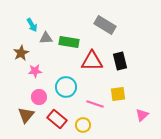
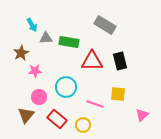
yellow square: rotated 14 degrees clockwise
